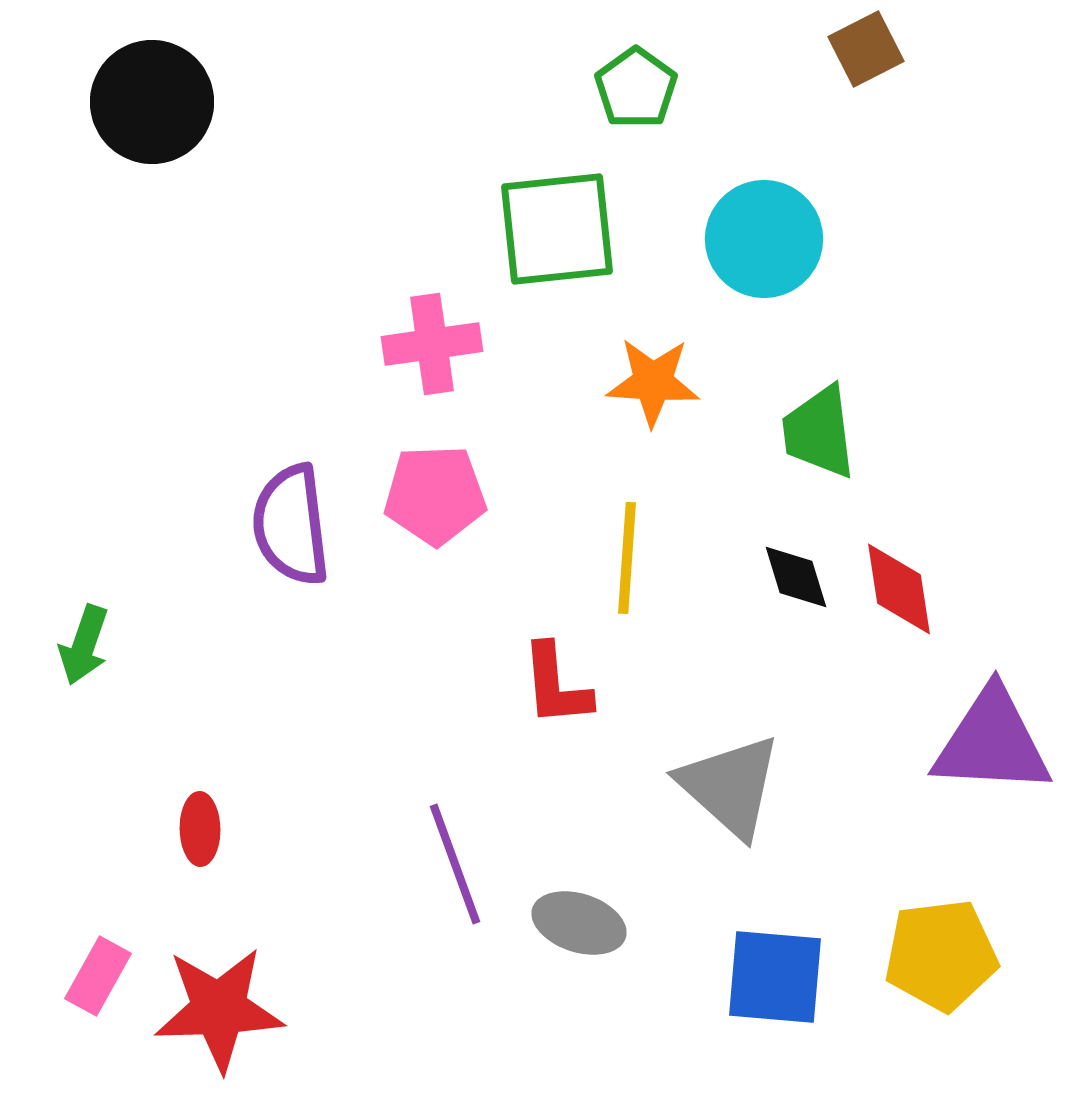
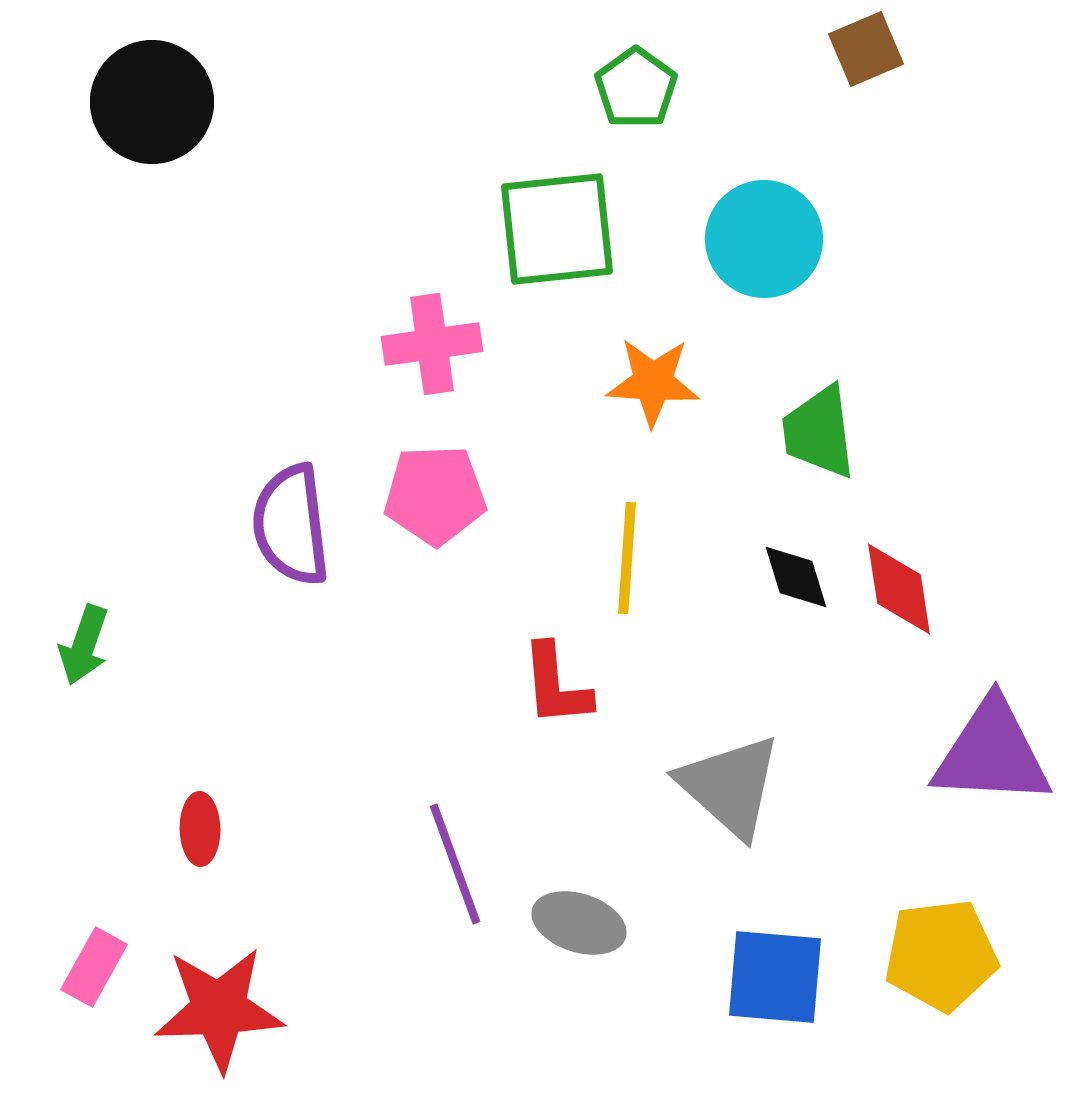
brown square: rotated 4 degrees clockwise
purple triangle: moved 11 px down
pink rectangle: moved 4 px left, 9 px up
